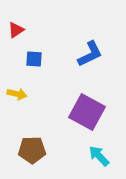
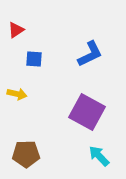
brown pentagon: moved 6 px left, 4 px down
